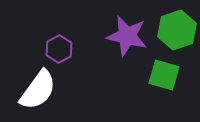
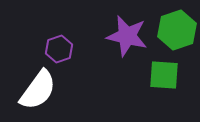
purple hexagon: rotated 8 degrees clockwise
green square: rotated 12 degrees counterclockwise
